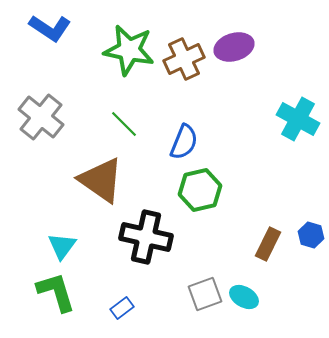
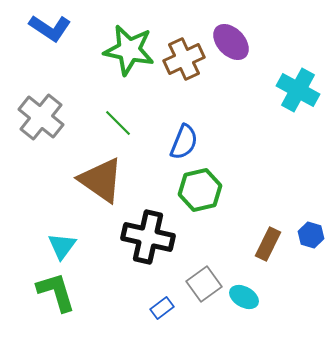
purple ellipse: moved 3 px left, 5 px up; rotated 63 degrees clockwise
cyan cross: moved 29 px up
green line: moved 6 px left, 1 px up
black cross: moved 2 px right
gray square: moved 1 px left, 10 px up; rotated 16 degrees counterclockwise
blue rectangle: moved 40 px right
